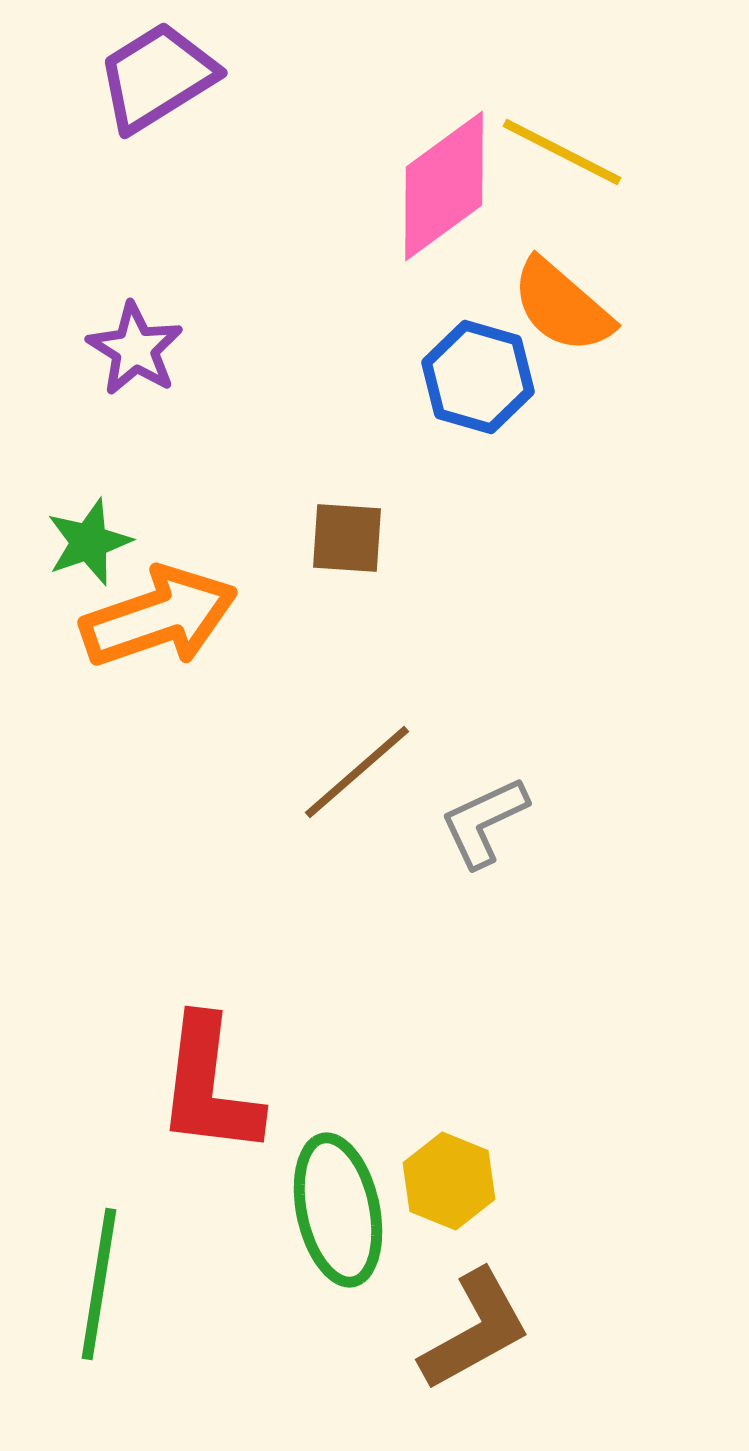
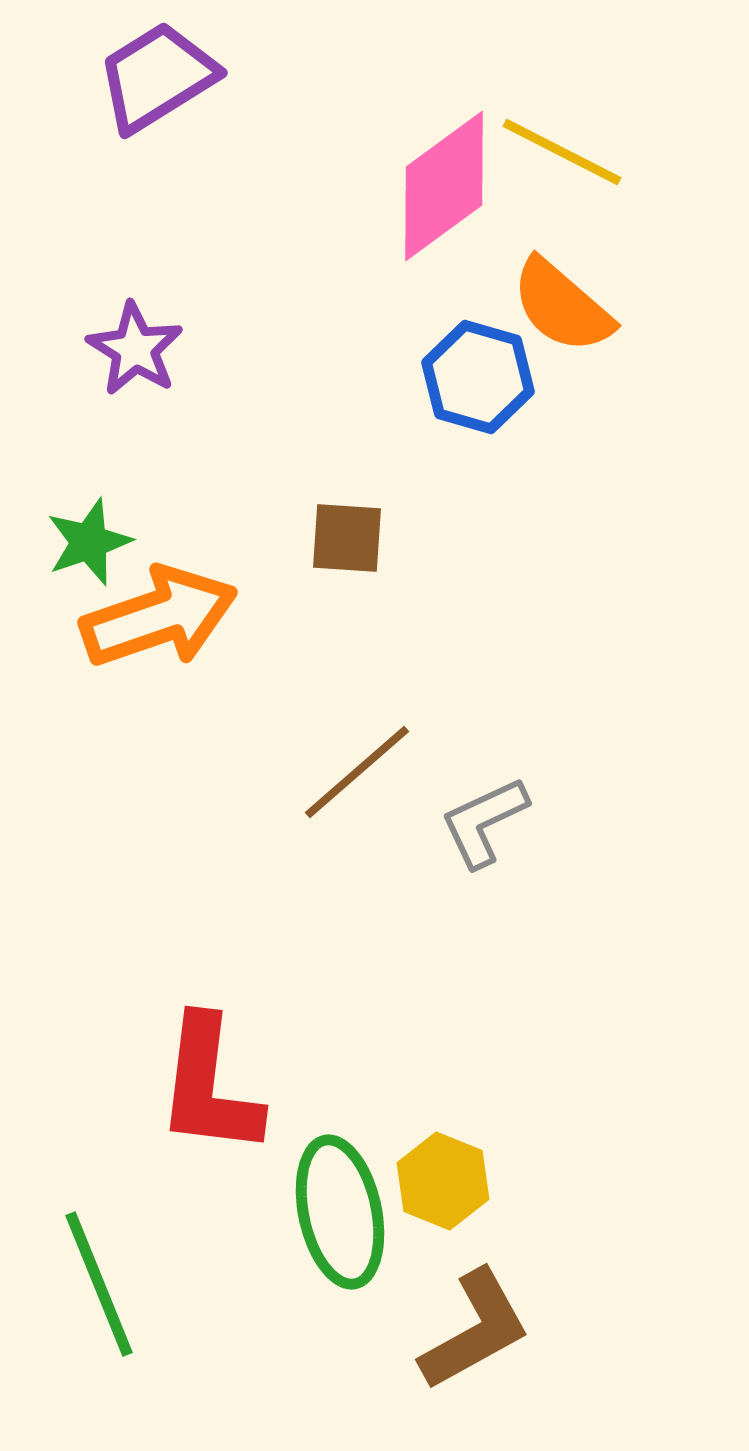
yellow hexagon: moved 6 px left
green ellipse: moved 2 px right, 2 px down
green line: rotated 31 degrees counterclockwise
